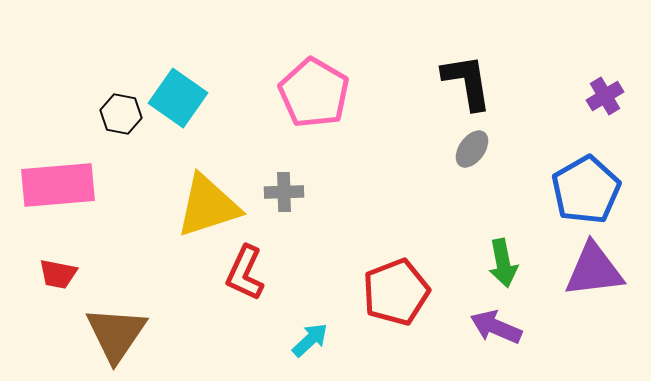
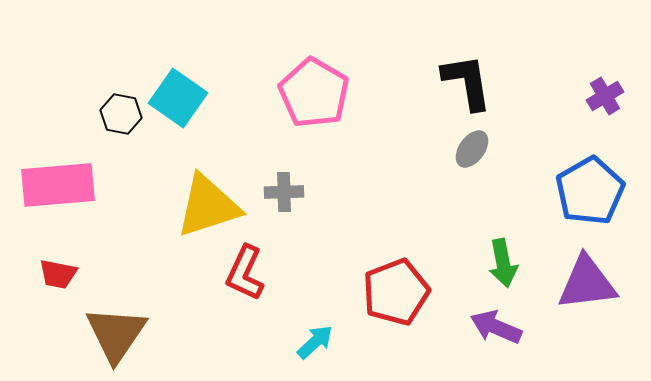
blue pentagon: moved 4 px right, 1 px down
purple triangle: moved 7 px left, 13 px down
cyan arrow: moved 5 px right, 2 px down
